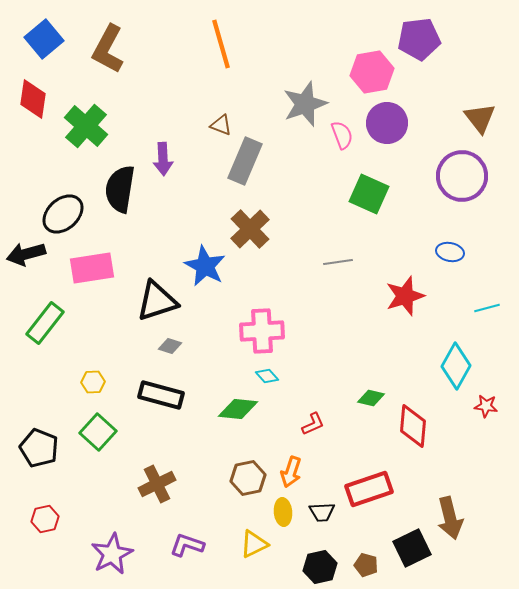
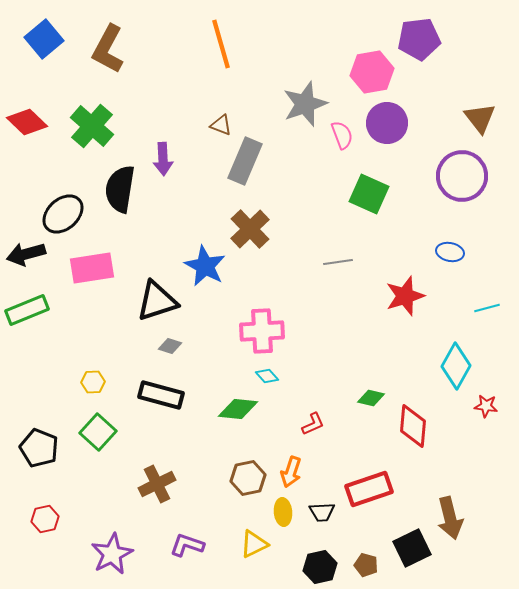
red diamond at (33, 99): moved 6 px left, 23 px down; rotated 54 degrees counterclockwise
green cross at (86, 126): moved 6 px right
green rectangle at (45, 323): moved 18 px left, 13 px up; rotated 30 degrees clockwise
